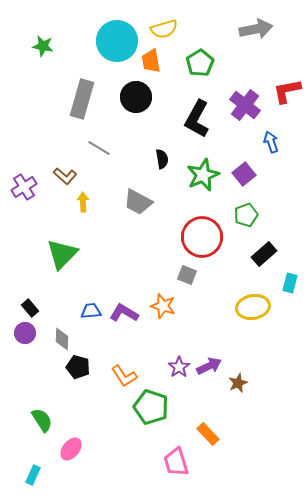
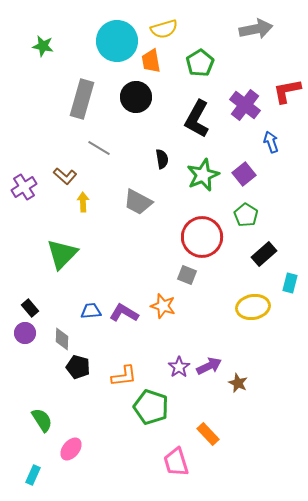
green pentagon at (246, 215): rotated 20 degrees counterclockwise
orange L-shape at (124, 376): rotated 64 degrees counterclockwise
brown star at (238, 383): rotated 24 degrees counterclockwise
